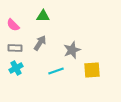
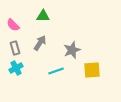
gray rectangle: rotated 72 degrees clockwise
